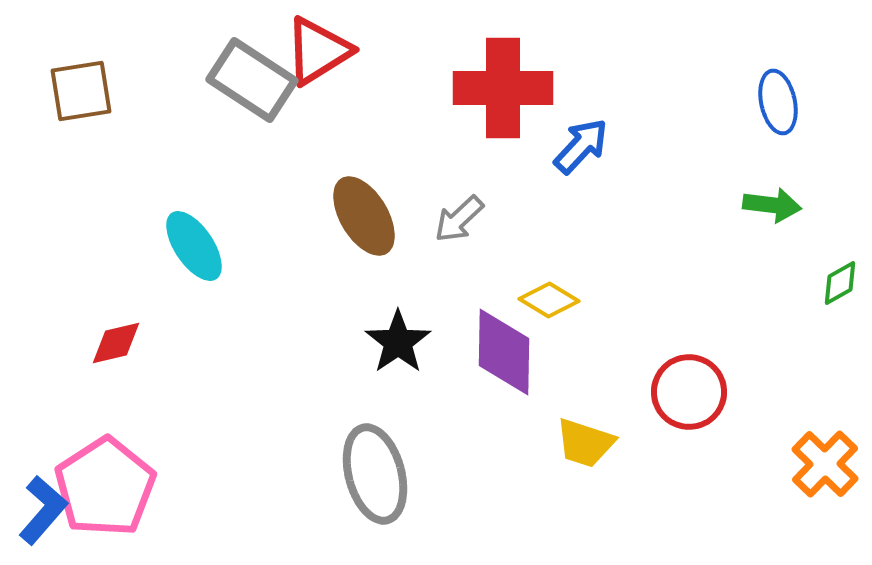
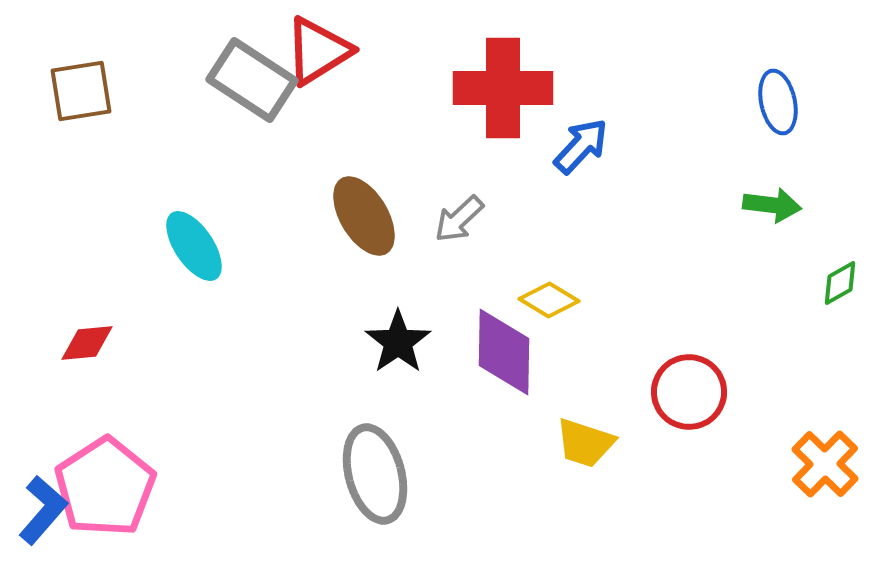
red diamond: moved 29 px left; rotated 8 degrees clockwise
